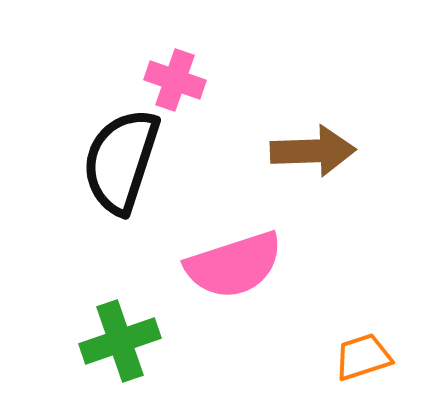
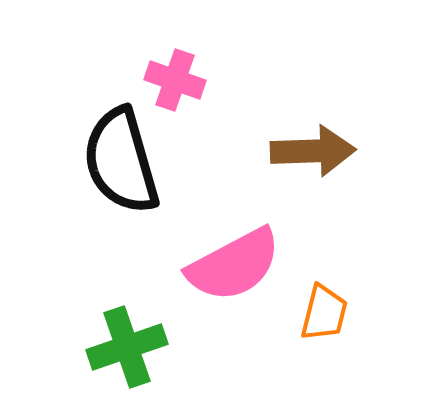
black semicircle: rotated 34 degrees counterclockwise
pink semicircle: rotated 10 degrees counterclockwise
green cross: moved 7 px right, 6 px down
orange trapezoid: moved 39 px left, 44 px up; rotated 122 degrees clockwise
